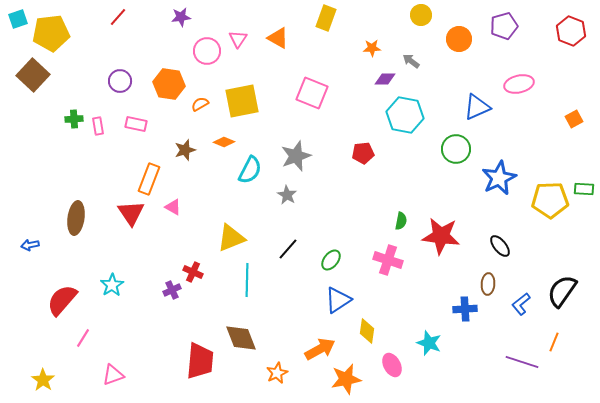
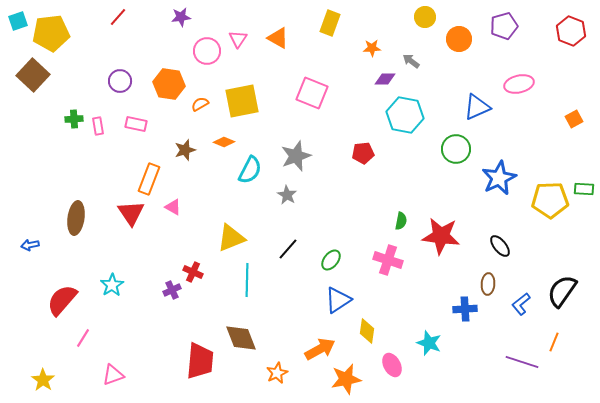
yellow circle at (421, 15): moved 4 px right, 2 px down
yellow rectangle at (326, 18): moved 4 px right, 5 px down
cyan square at (18, 19): moved 2 px down
